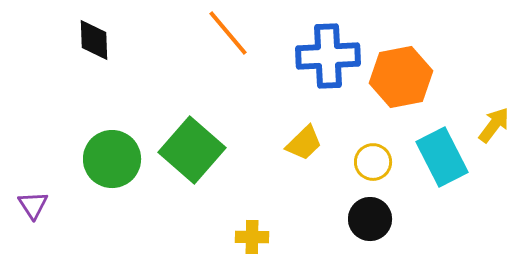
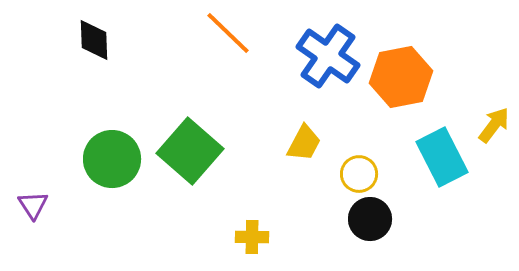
orange line: rotated 6 degrees counterclockwise
blue cross: rotated 38 degrees clockwise
yellow trapezoid: rotated 18 degrees counterclockwise
green square: moved 2 px left, 1 px down
yellow circle: moved 14 px left, 12 px down
